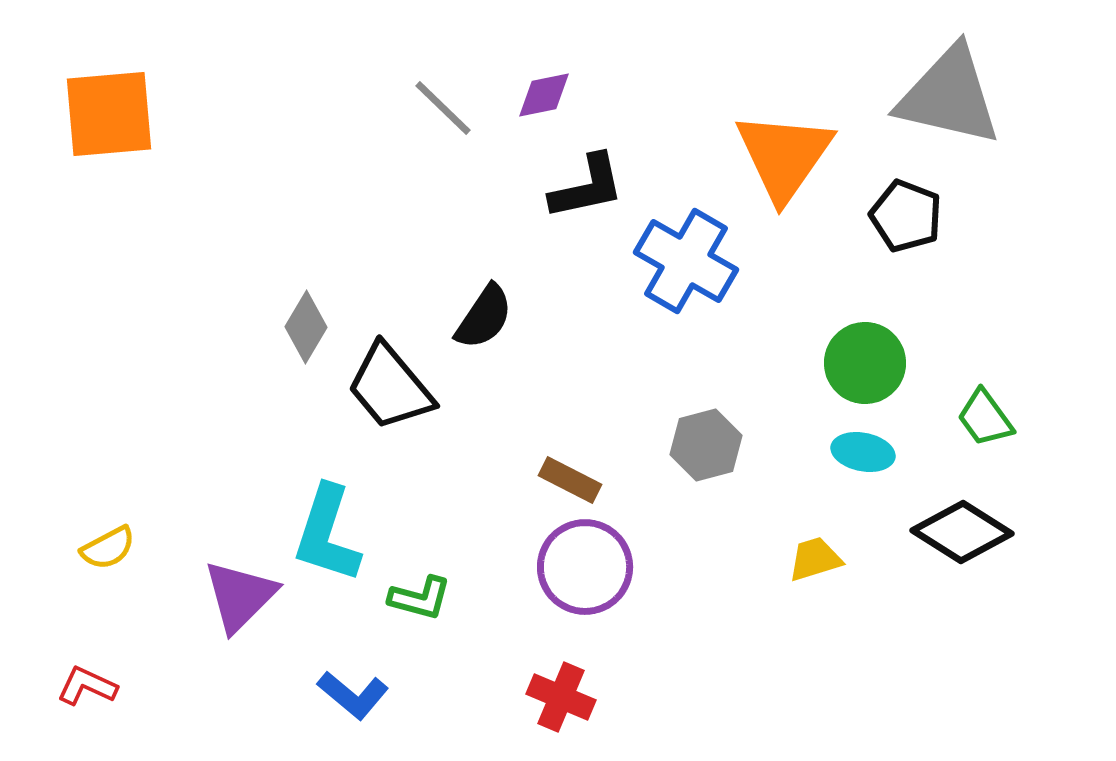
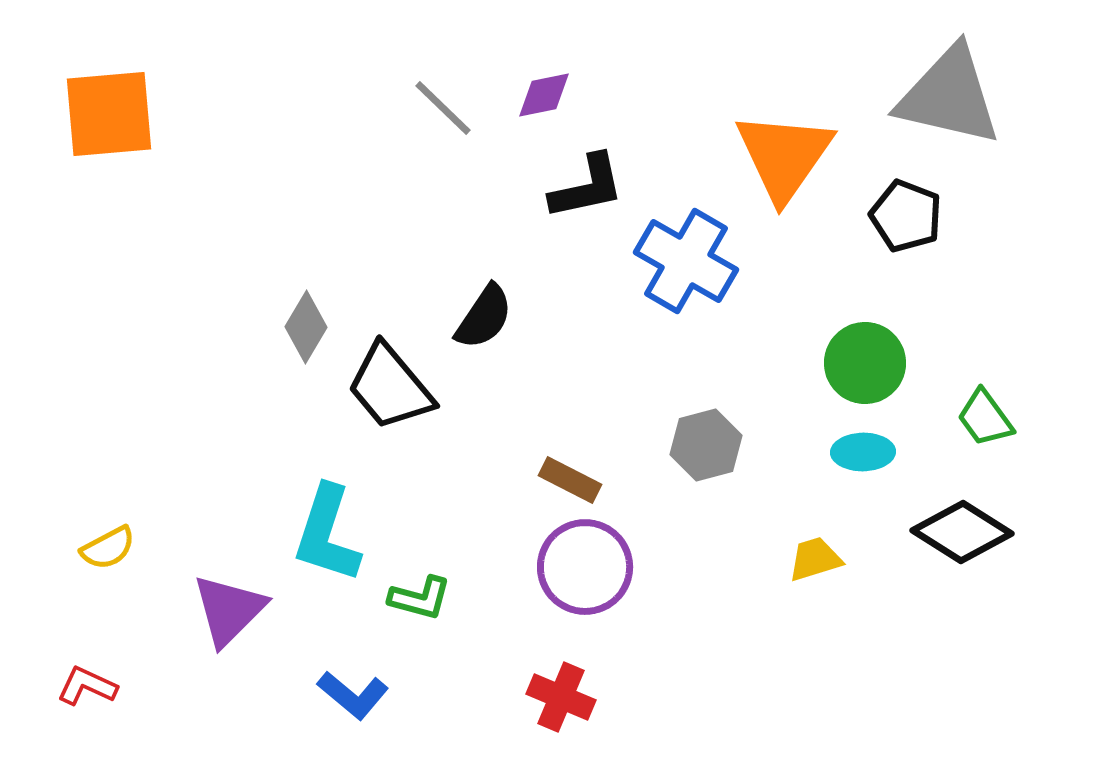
cyan ellipse: rotated 12 degrees counterclockwise
purple triangle: moved 11 px left, 14 px down
